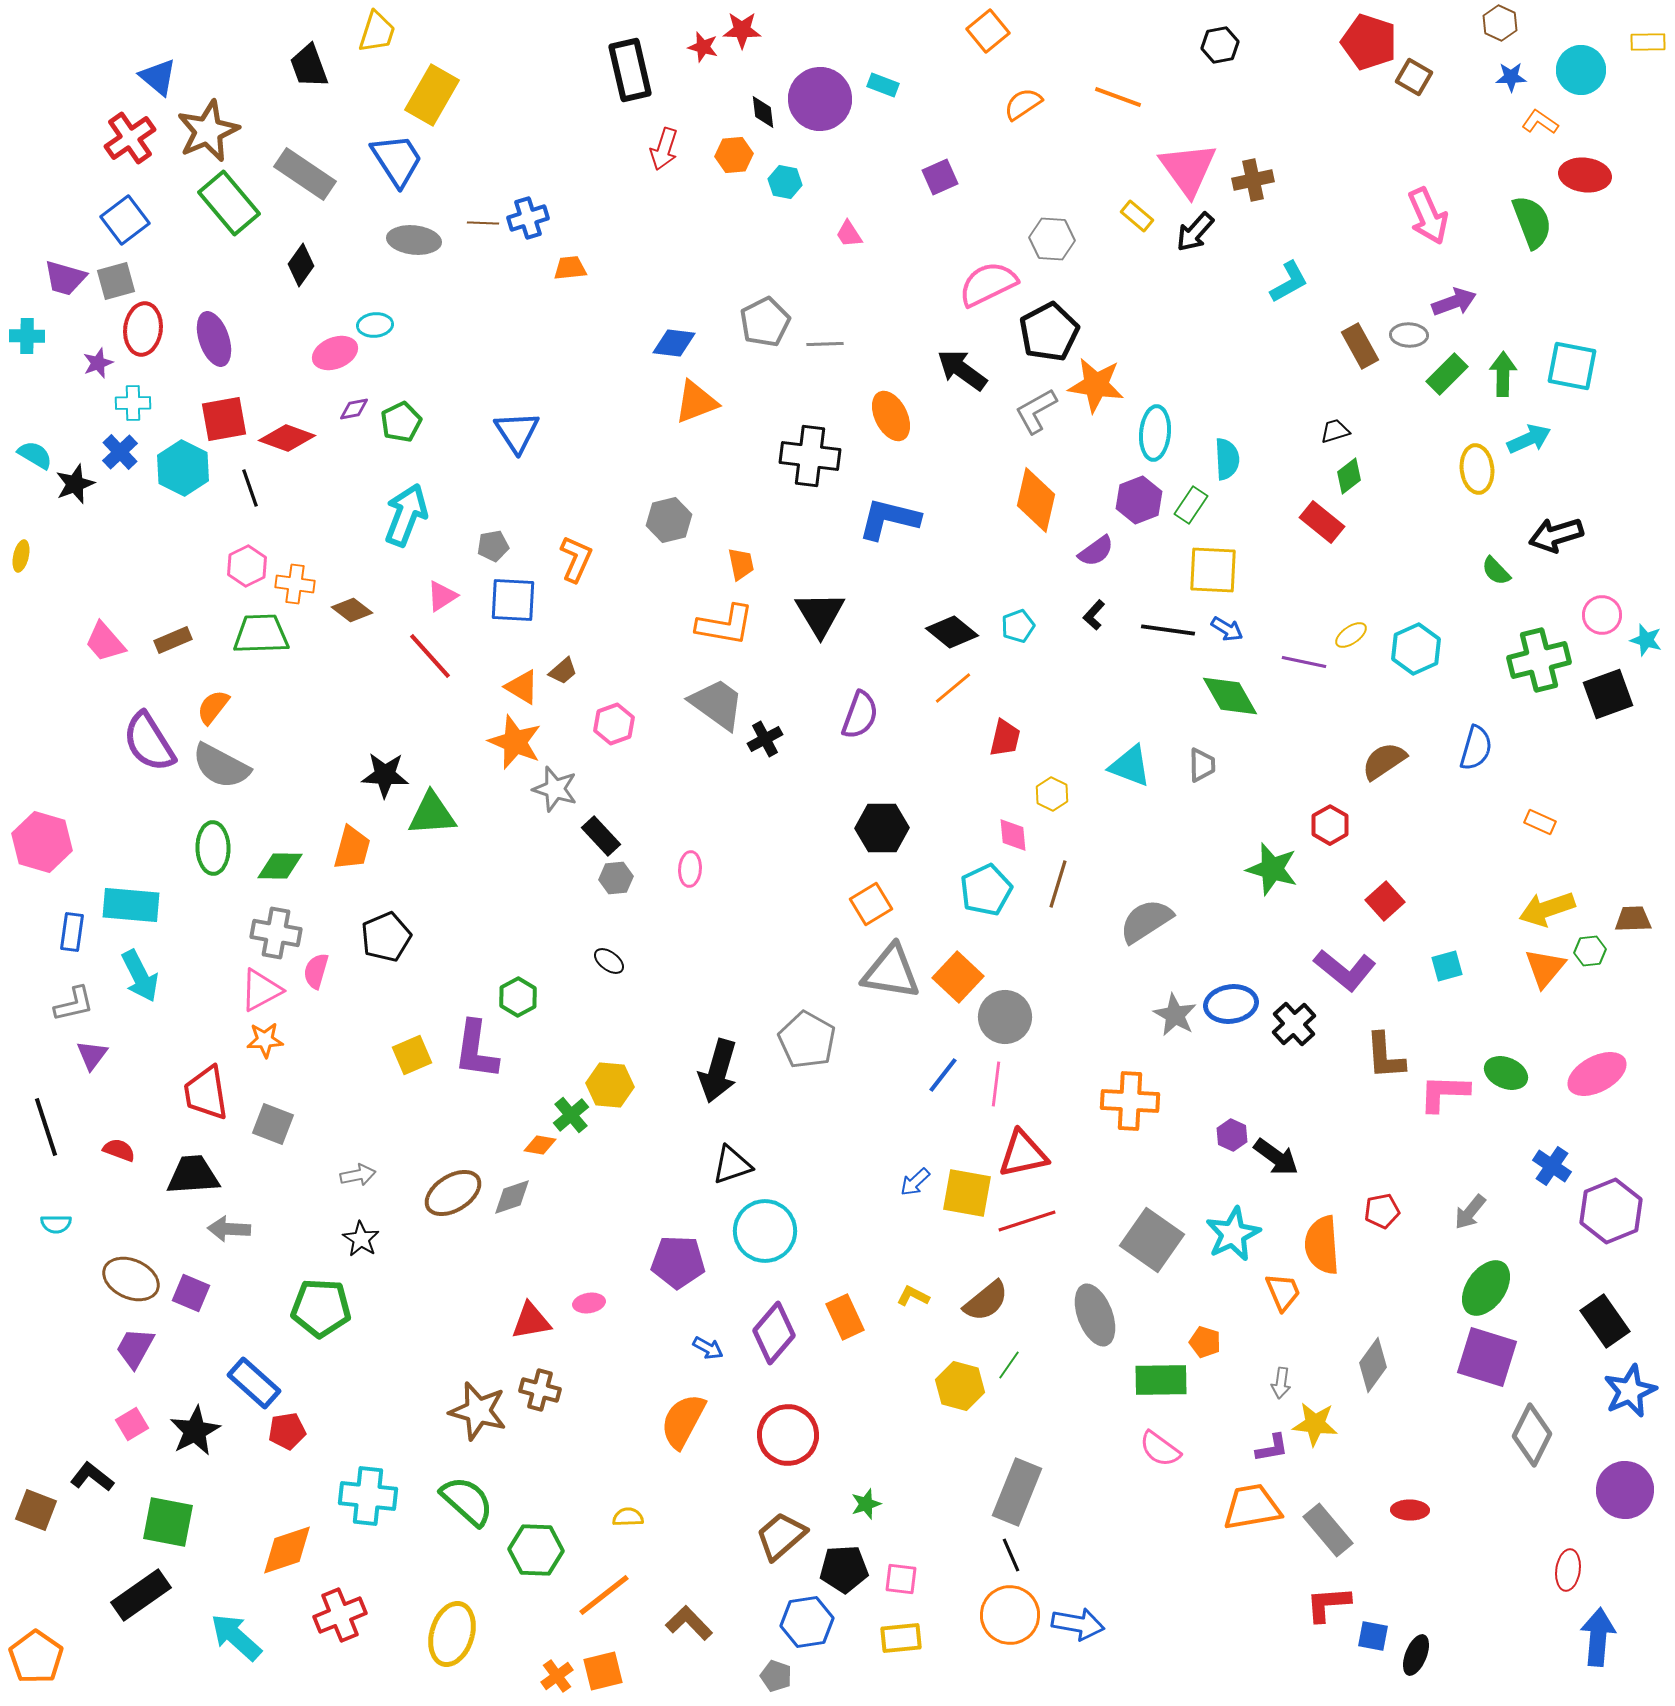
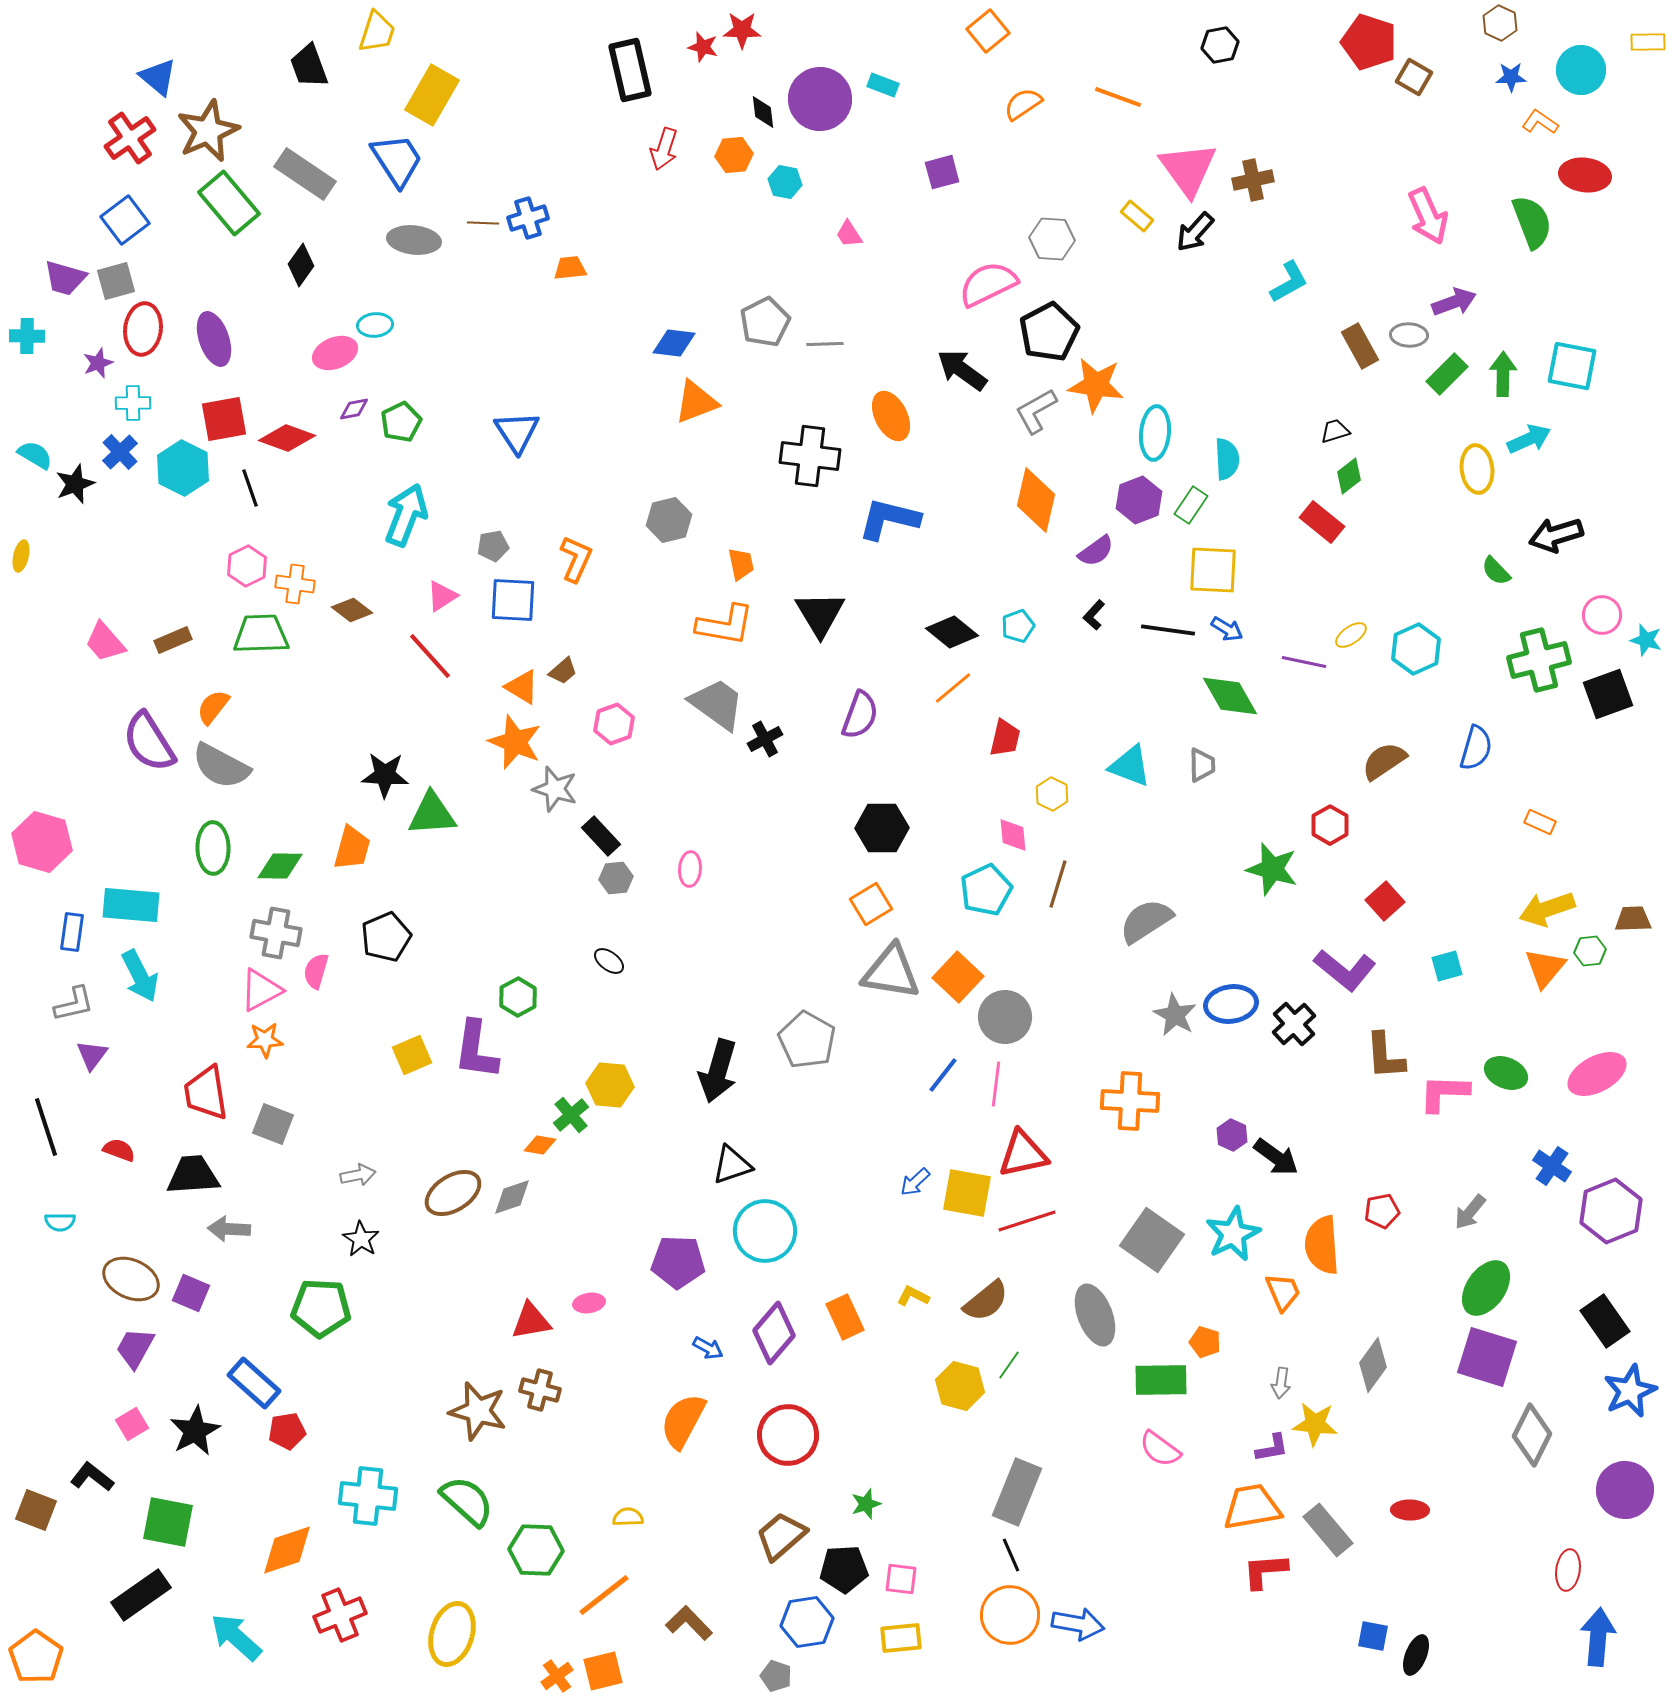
purple square at (940, 177): moved 2 px right, 5 px up; rotated 9 degrees clockwise
cyan semicircle at (56, 1224): moved 4 px right, 2 px up
red L-shape at (1328, 1604): moved 63 px left, 33 px up
